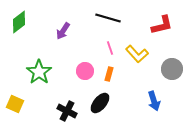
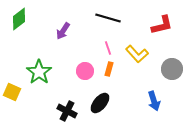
green diamond: moved 3 px up
pink line: moved 2 px left
orange rectangle: moved 5 px up
yellow square: moved 3 px left, 12 px up
